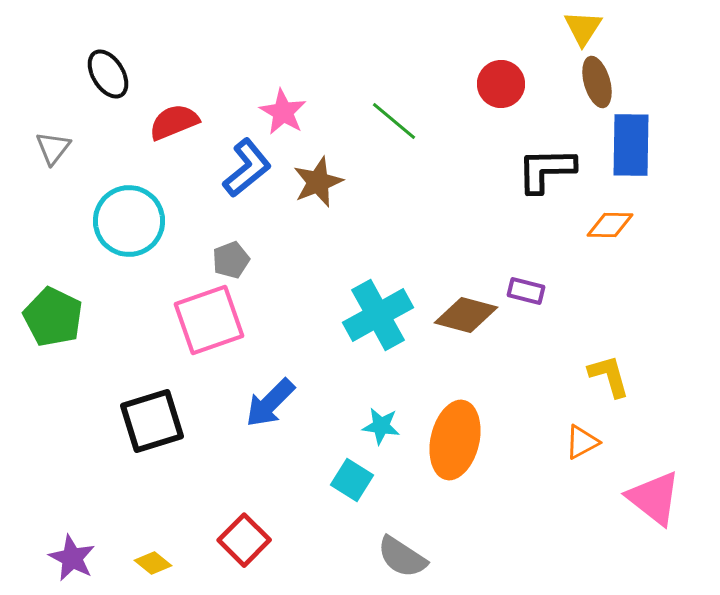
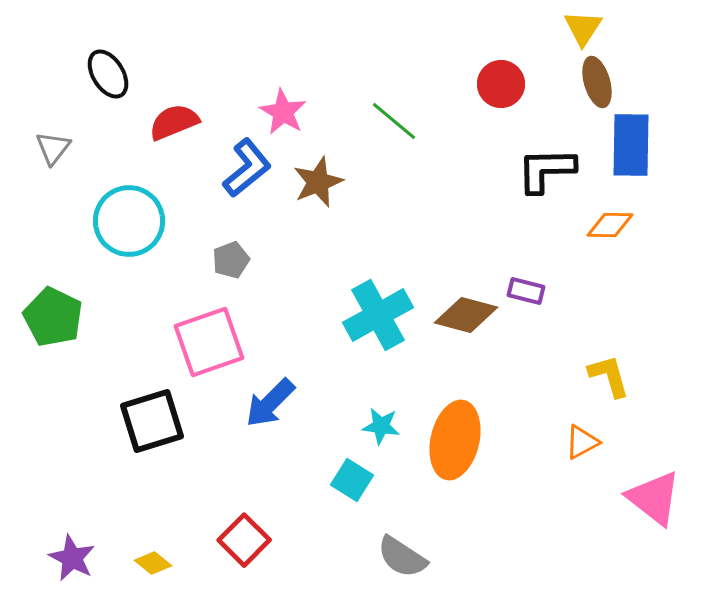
pink square: moved 22 px down
